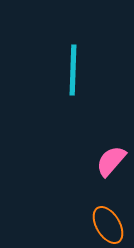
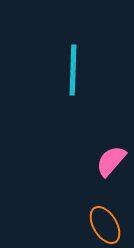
orange ellipse: moved 3 px left
